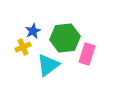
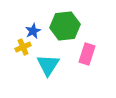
green hexagon: moved 12 px up
cyan triangle: rotated 20 degrees counterclockwise
